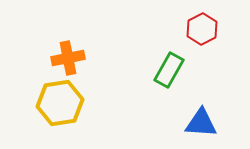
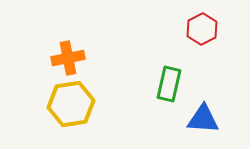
green rectangle: moved 14 px down; rotated 16 degrees counterclockwise
yellow hexagon: moved 11 px right, 1 px down
blue triangle: moved 2 px right, 4 px up
